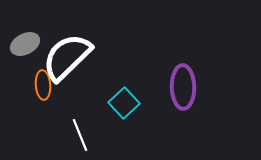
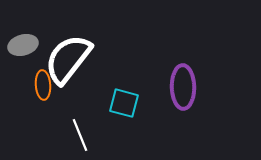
gray ellipse: moved 2 px left, 1 px down; rotated 12 degrees clockwise
white semicircle: moved 1 px right, 2 px down; rotated 8 degrees counterclockwise
cyan square: rotated 32 degrees counterclockwise
